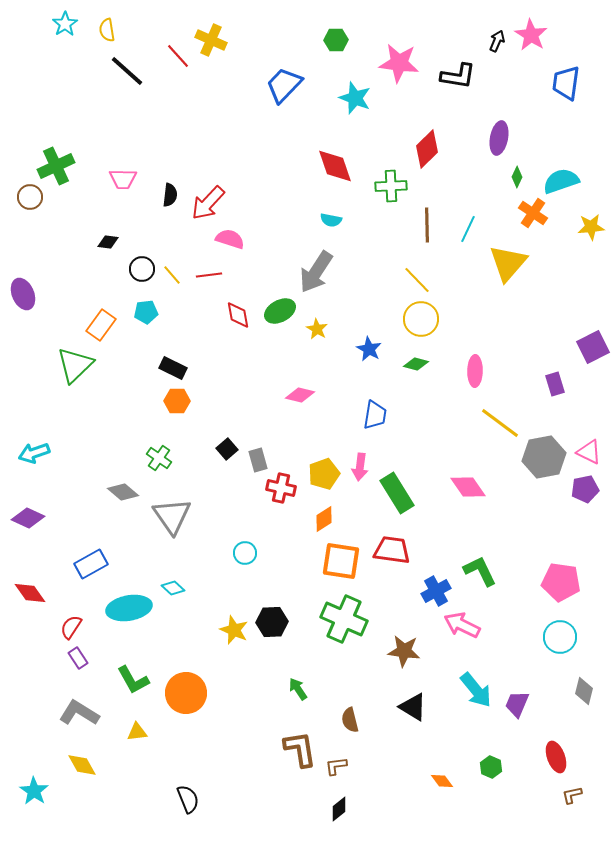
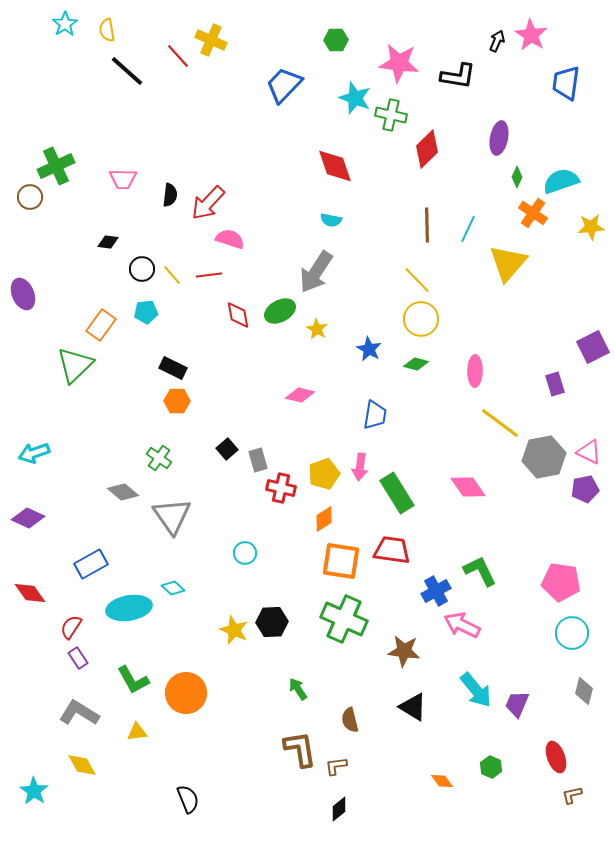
green cross at (391, 186): moved 71 px up; rotated 16 degrees clockwise
cyan circle at (560, 637): moved 12 px right, 4 px up
